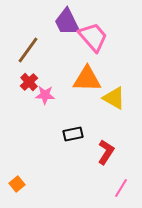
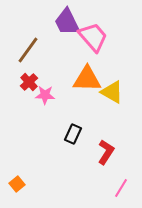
yellow triangle: moved 2 px left, 6 px up
black rectangle: rotated 54 degrees counterclockwise
